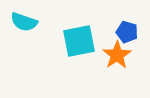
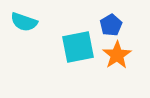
blue pentagon: moved 16 px left, 7 px up; rotated 25 degrees clockwise
cyan square: moved 1 px left, 6 px down
